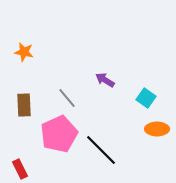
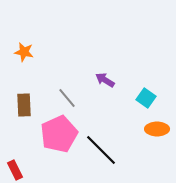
red rectangle: moved 5 px left, 1 px down
